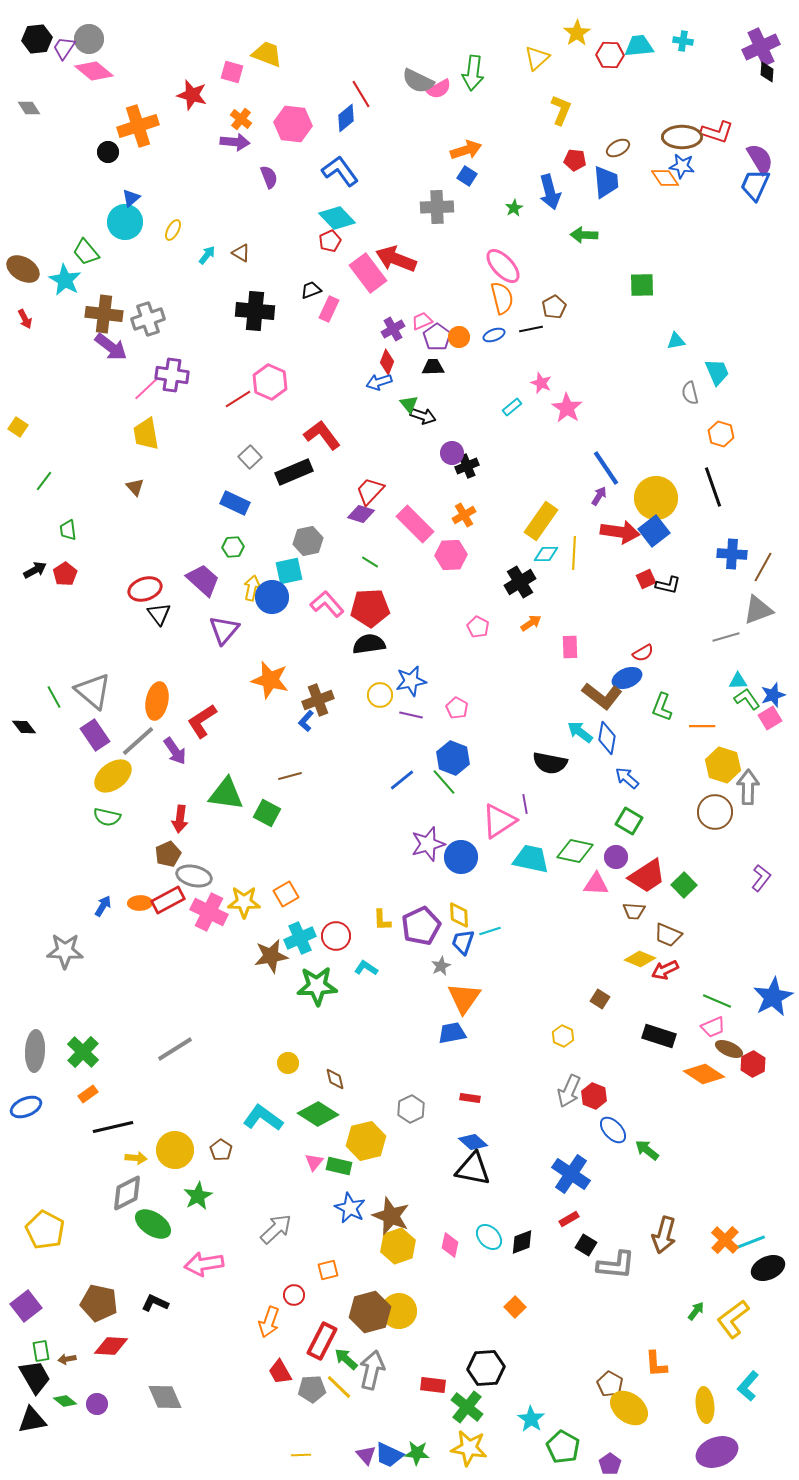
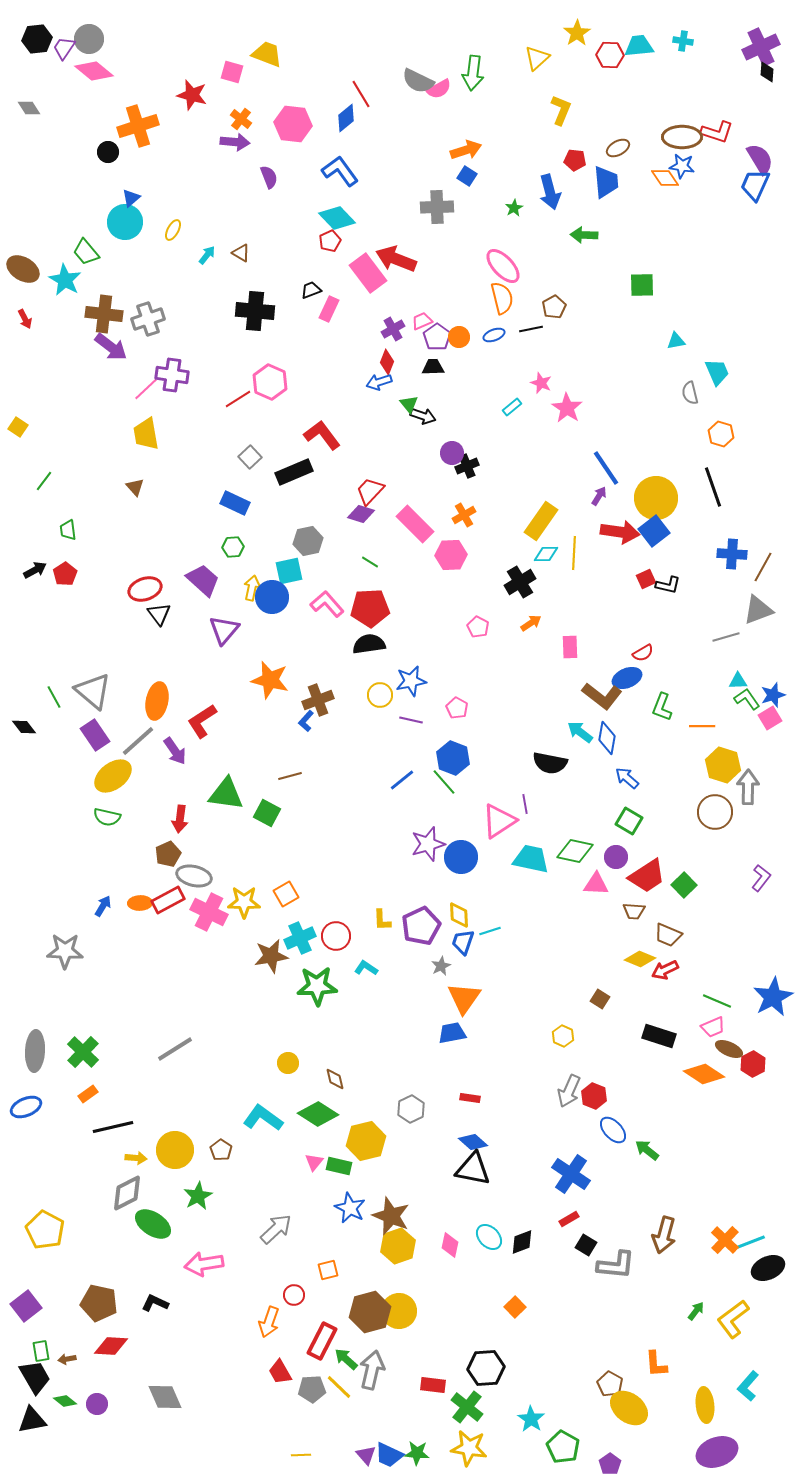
purple line at (411, 715): moved 5 px down
